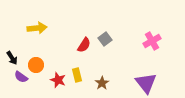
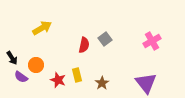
yellow arrow: moved 5 px right; rotated 24 degrees counterclockwise
red semicircle: rotated 21 degrees counterclockwise
